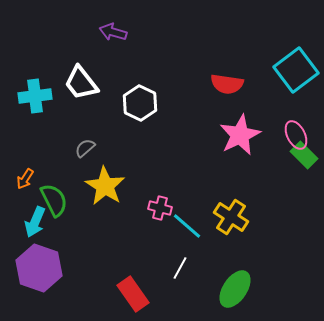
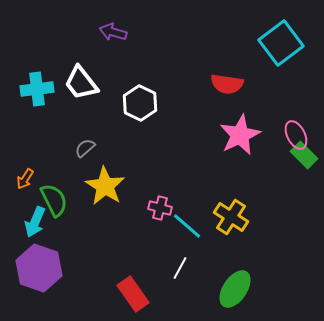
cyan square: moved 15 px left, 27 px up
cyan cross: moved 2 px right, 7 px up
